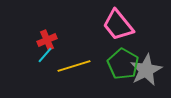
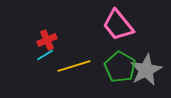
cyan line: rotated 18 degrees clockwise
green pentagon: moved 3 px left, 3 px down
